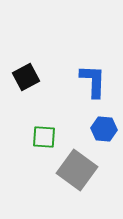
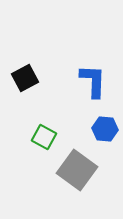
black square: moved 1 px left, 1 px down
blue hexagon: moved 1 px right
green square: rotated 25 degrees clockwise
